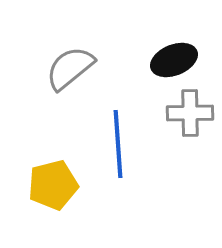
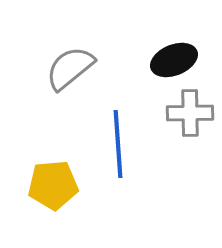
yellow pentagon: rotated 9 degrees clockwise
